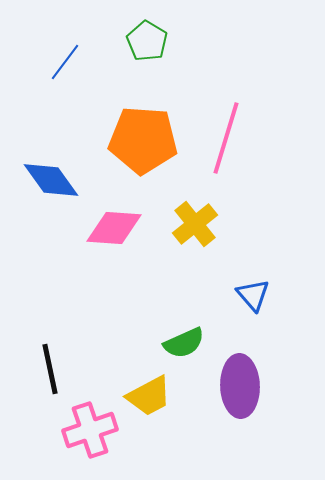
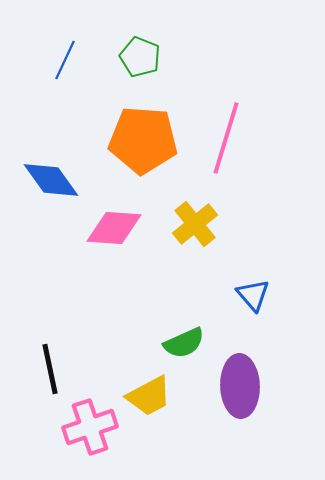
green pentagon: moved 7 px left, 16 px down; rotated 9 degrees counterclockwise
blue line: moved 2 px up; rotated 12 degrees counterclockwise
pink cross: moved 3 px up
